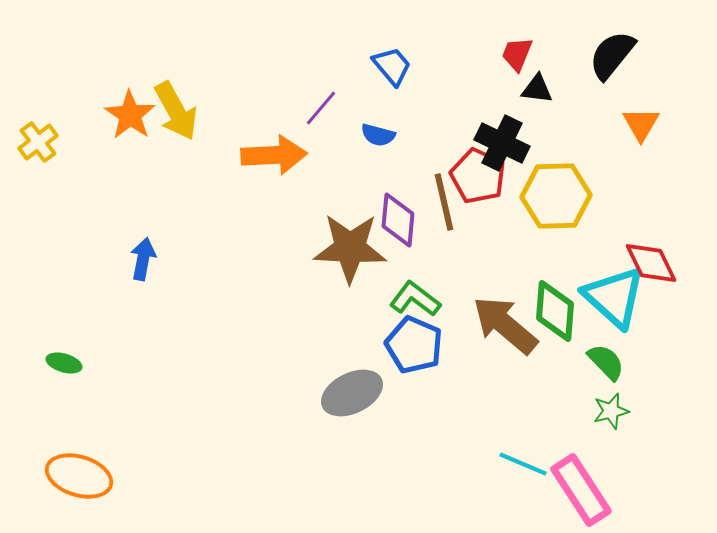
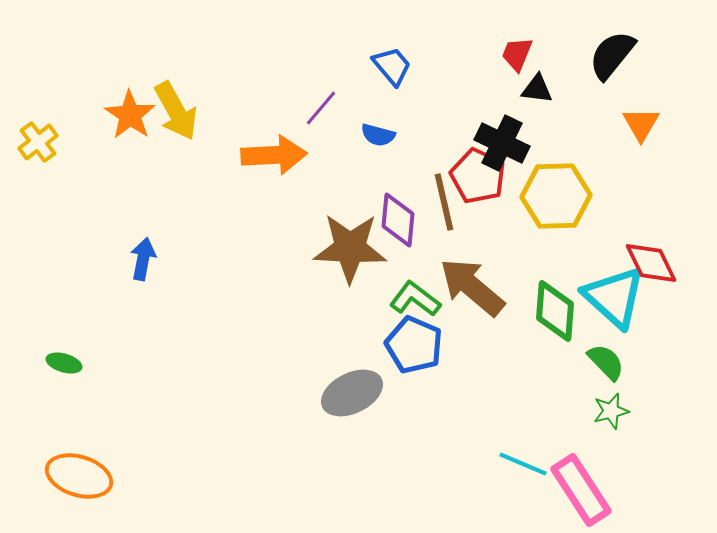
brown arrow: moved 33 px left, 38 px up
